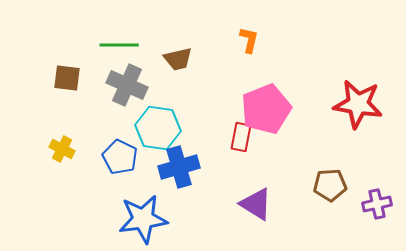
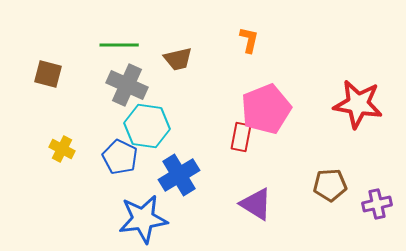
brown square: moved 19 px left, 4 px up; rotated 8 degrees clockwise
cyan hexagon: moved 11 px left, 2 px up
blue cross: moved 8 px down; rotated 15 degrees counterclockwise
